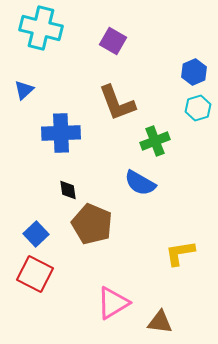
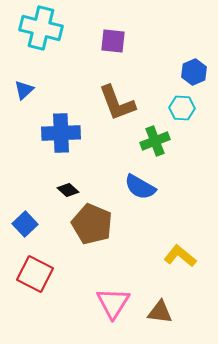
purple square: rotated 24 degrees counterclockwise
cyan hexagon: moved 16 px left; rotated 20 degrees clockwise
blue semicircle: moved 4 px down
black diamond: rotated 40 degrees counterclockwise
blue square: moved 11 px left, 10 px up
yellow L-shape: moved 3 px down; rotated 48 degrees clockwise
pink triangle: rotated 27 degrees counterclockwise
brown triangle: moved 10 px up
